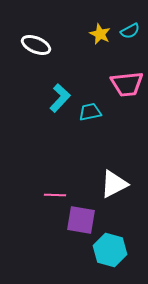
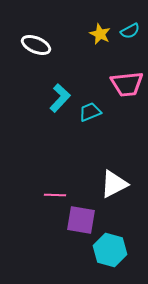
cyan trapezoid: rotated 10 degrees counterclockwise
